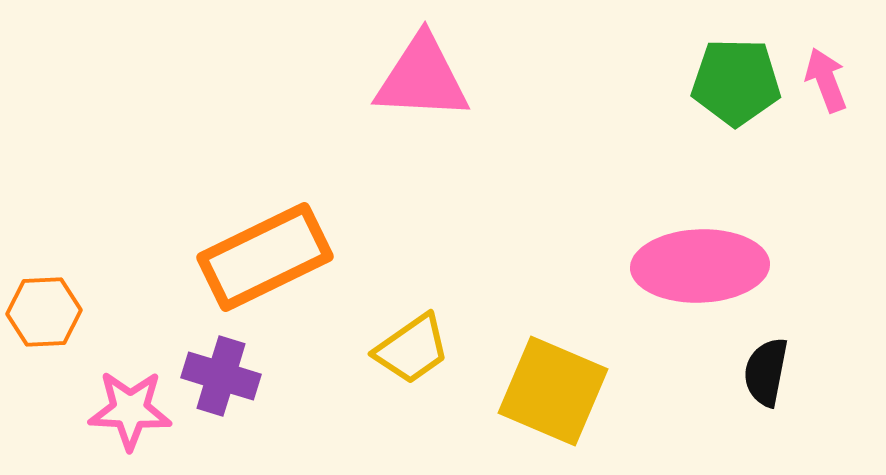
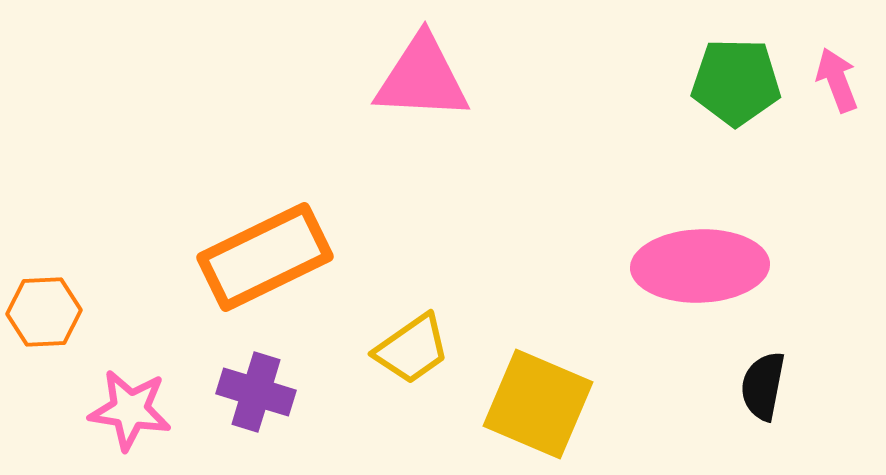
pink arrow: moved 11 px right
black semicircle: moved 3 px left, 14 px down
purple cross: moved 35 px right, 16 px down
yellow square: moved 15 px left, 13 px down
pink star: rotated 6 degrees clockwise
